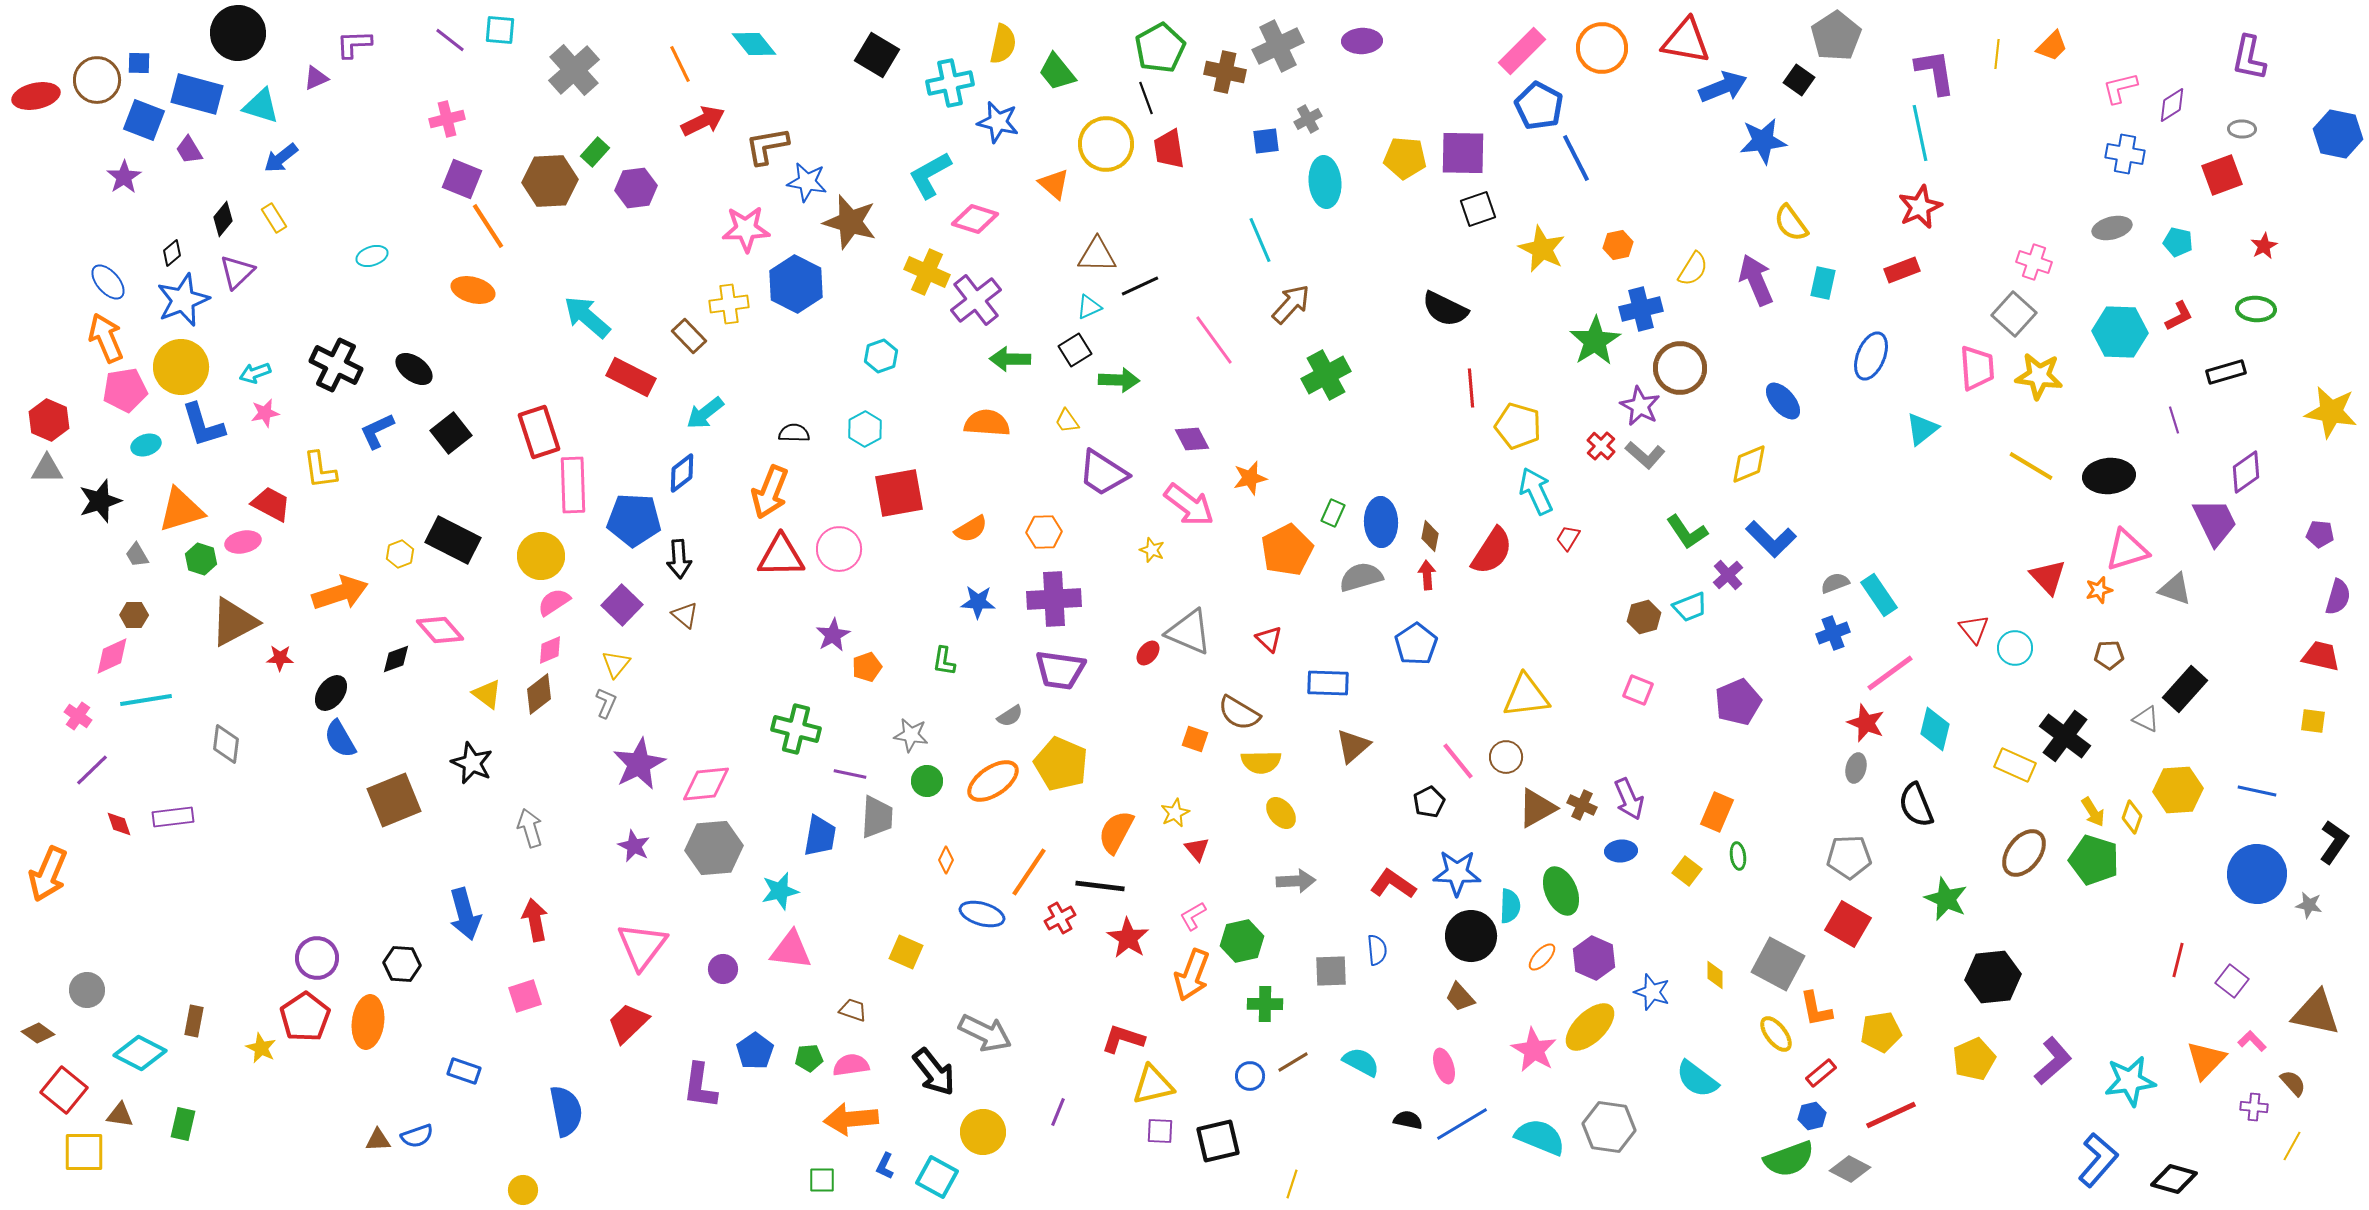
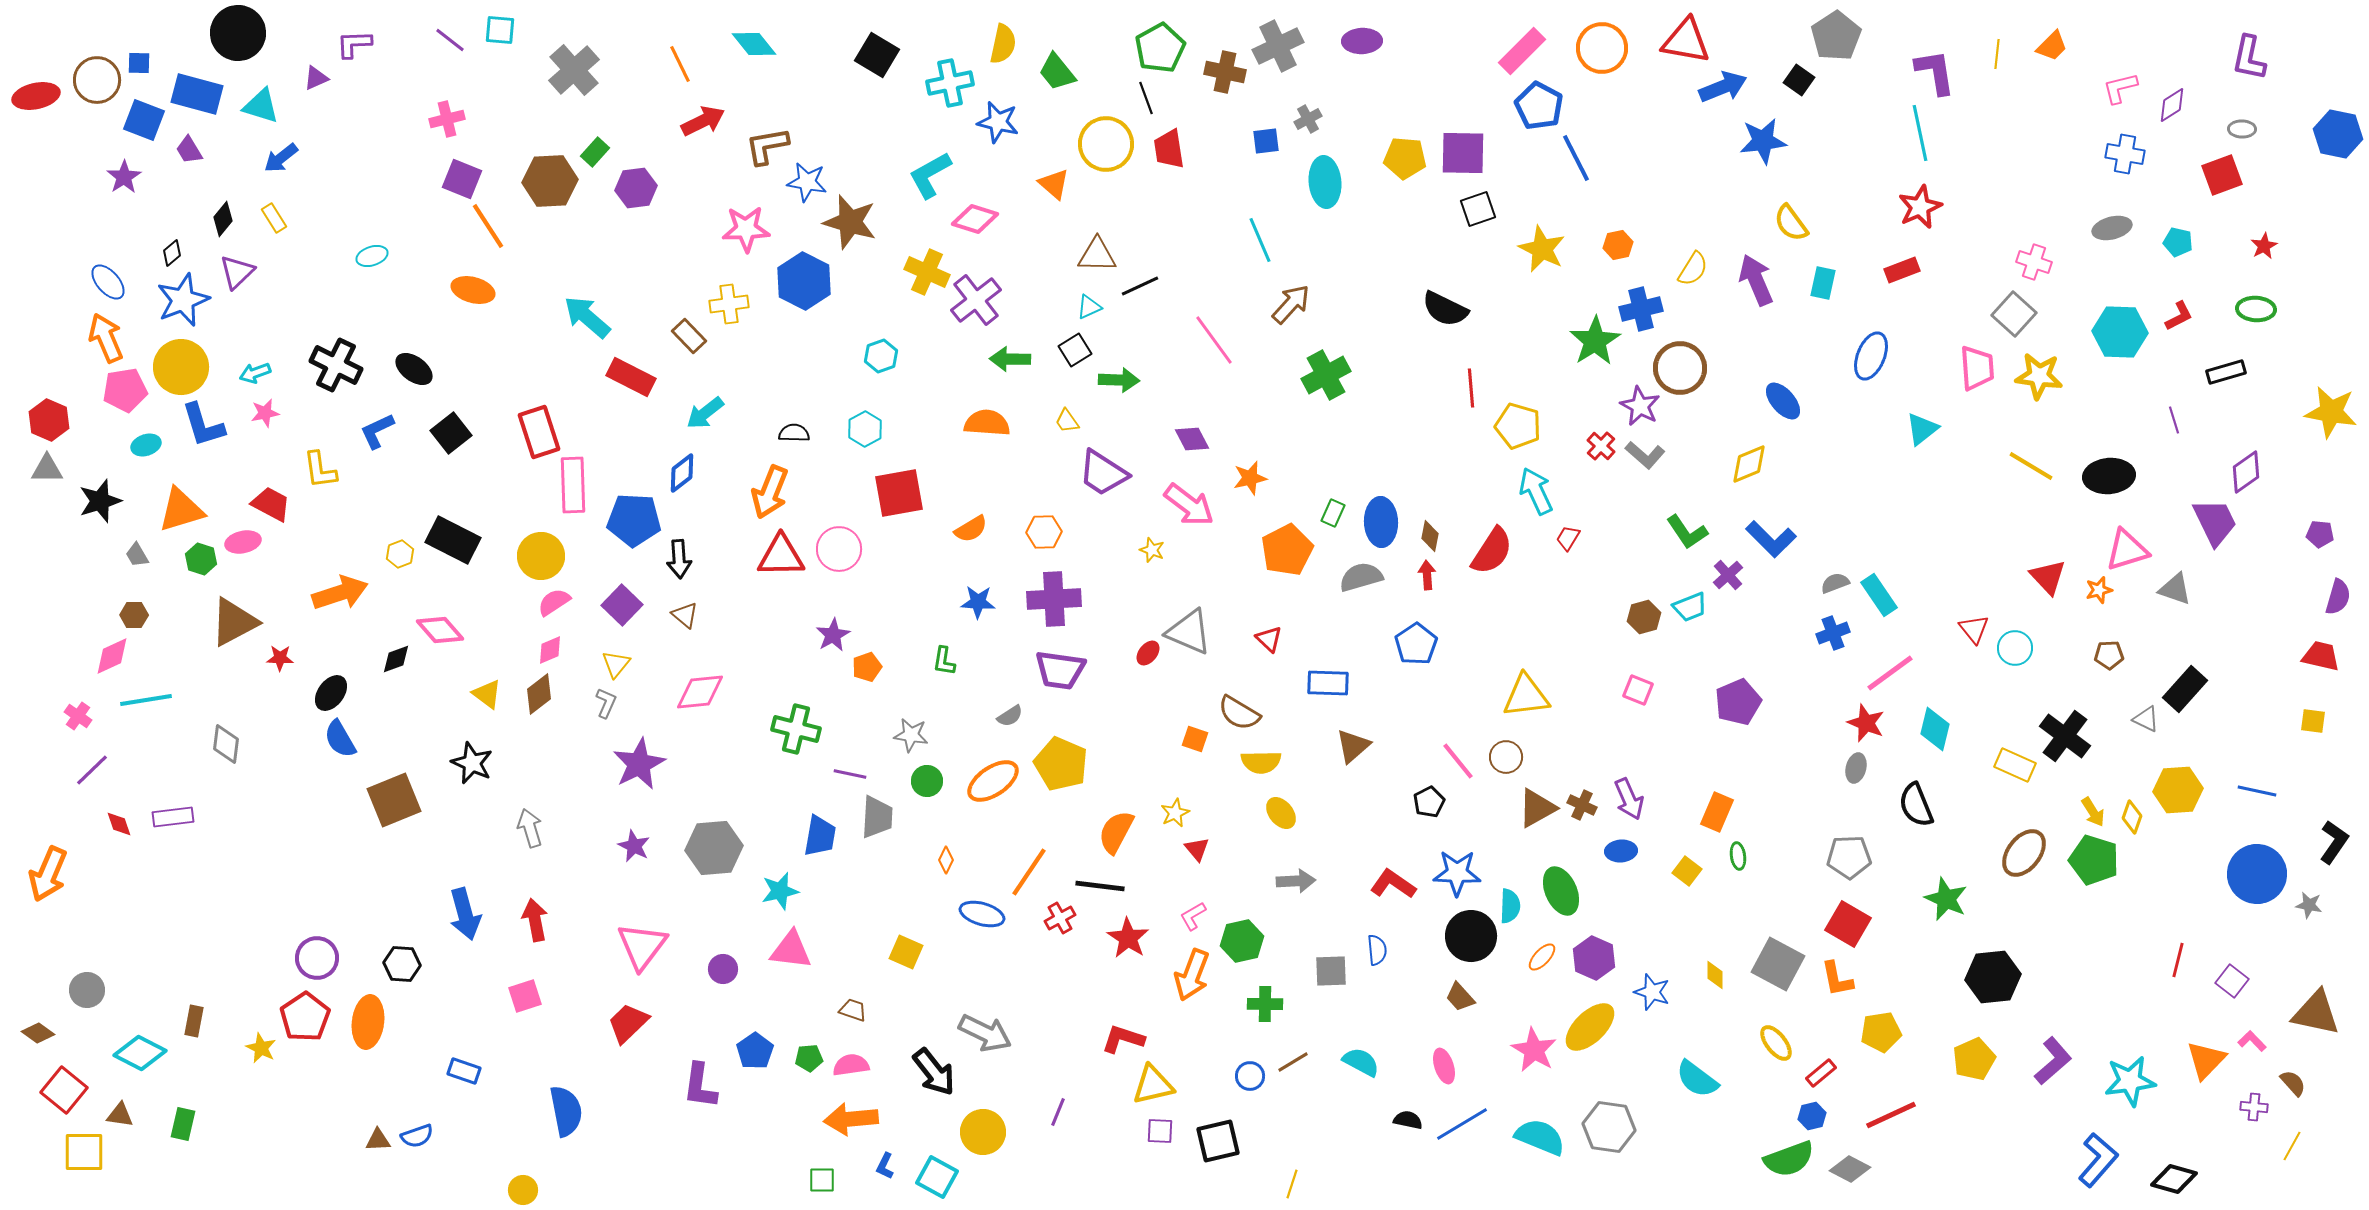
blue hexagon at (796, 284): moved 8 px right, 3 px up
pink diamond at (706, 784): moved 6 px left, 92 px up
orange L-shape at (1816, 1009): moved 21 px right, 30 px up
yellow ellipse at (1776, 1034): moved 9 px down
